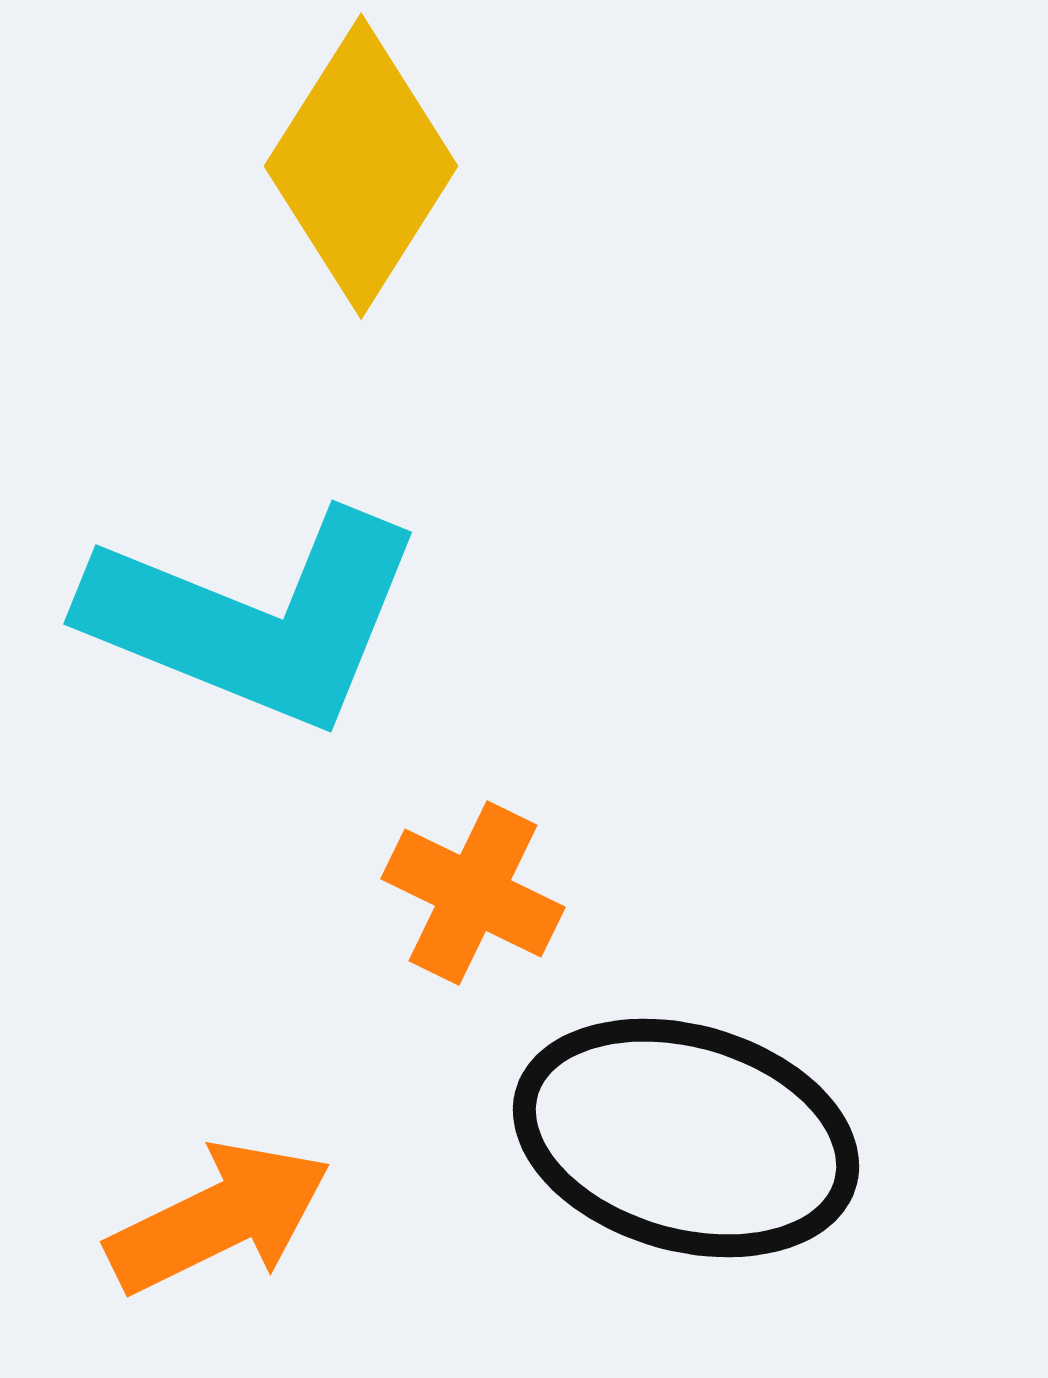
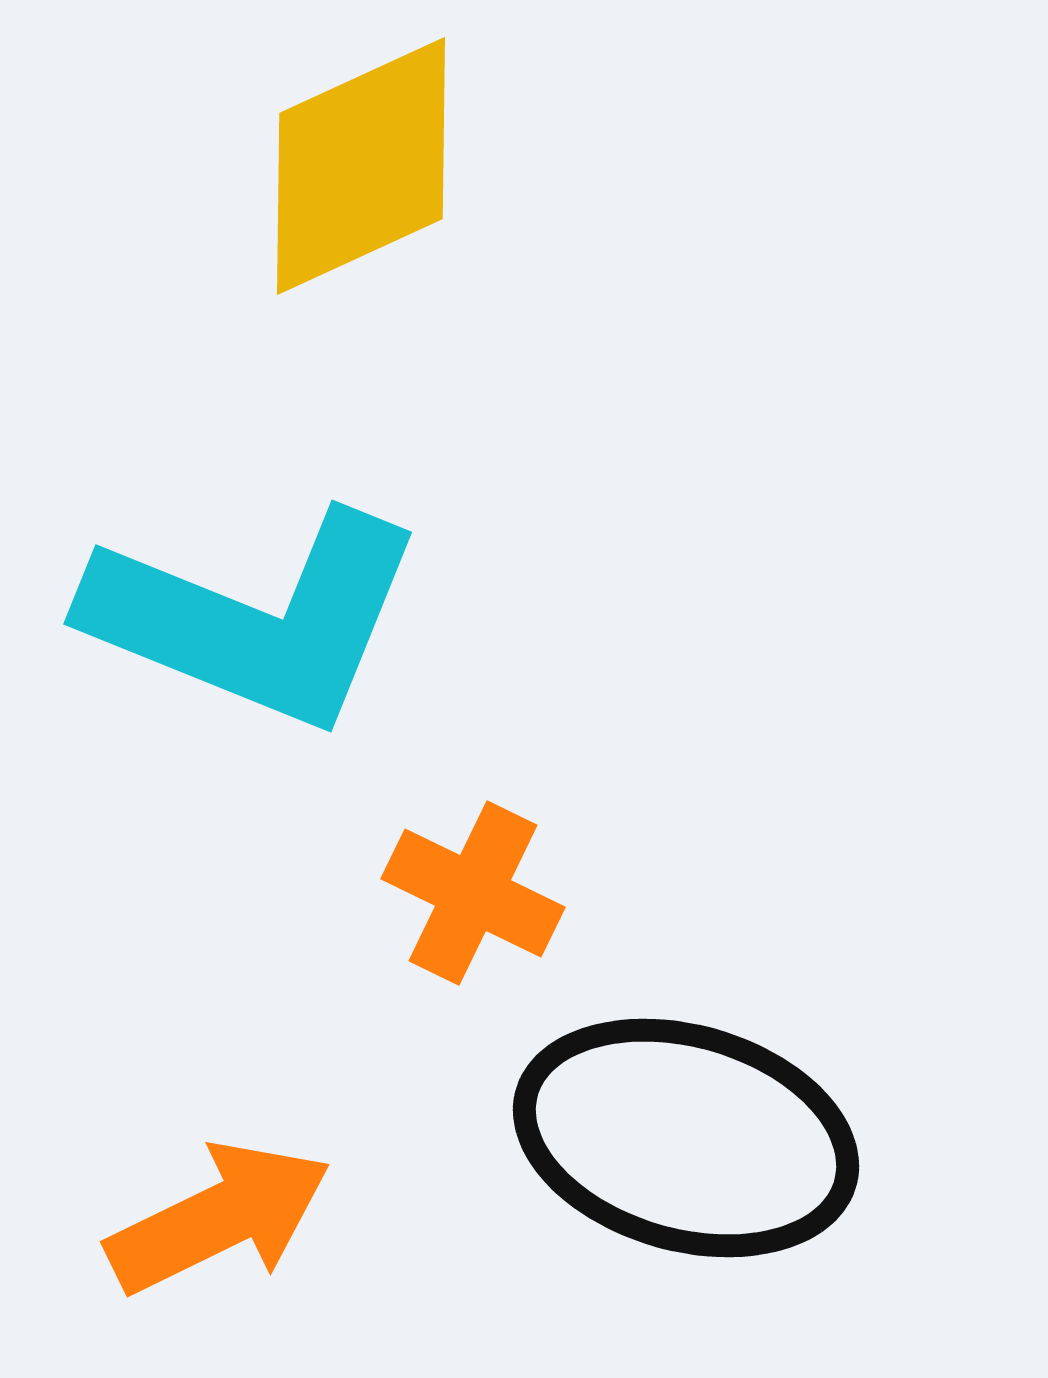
yellow diamond: rotated 33 degrees clockwise
